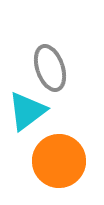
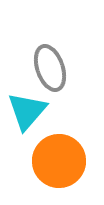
cyan triangle: rotated 12 degrees counterclockwise
